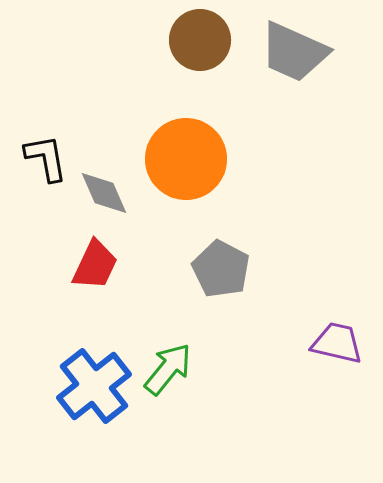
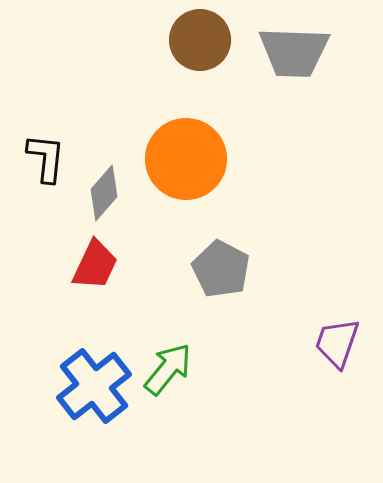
gray trapezoid: rotated 22 degrees counterclockwise
black L-shape: rotated 16 degrees clockwise
gray diamond: rotated 64 degrees clockwise
purple trapezoid: rotated 84 degrees counterclockwise
